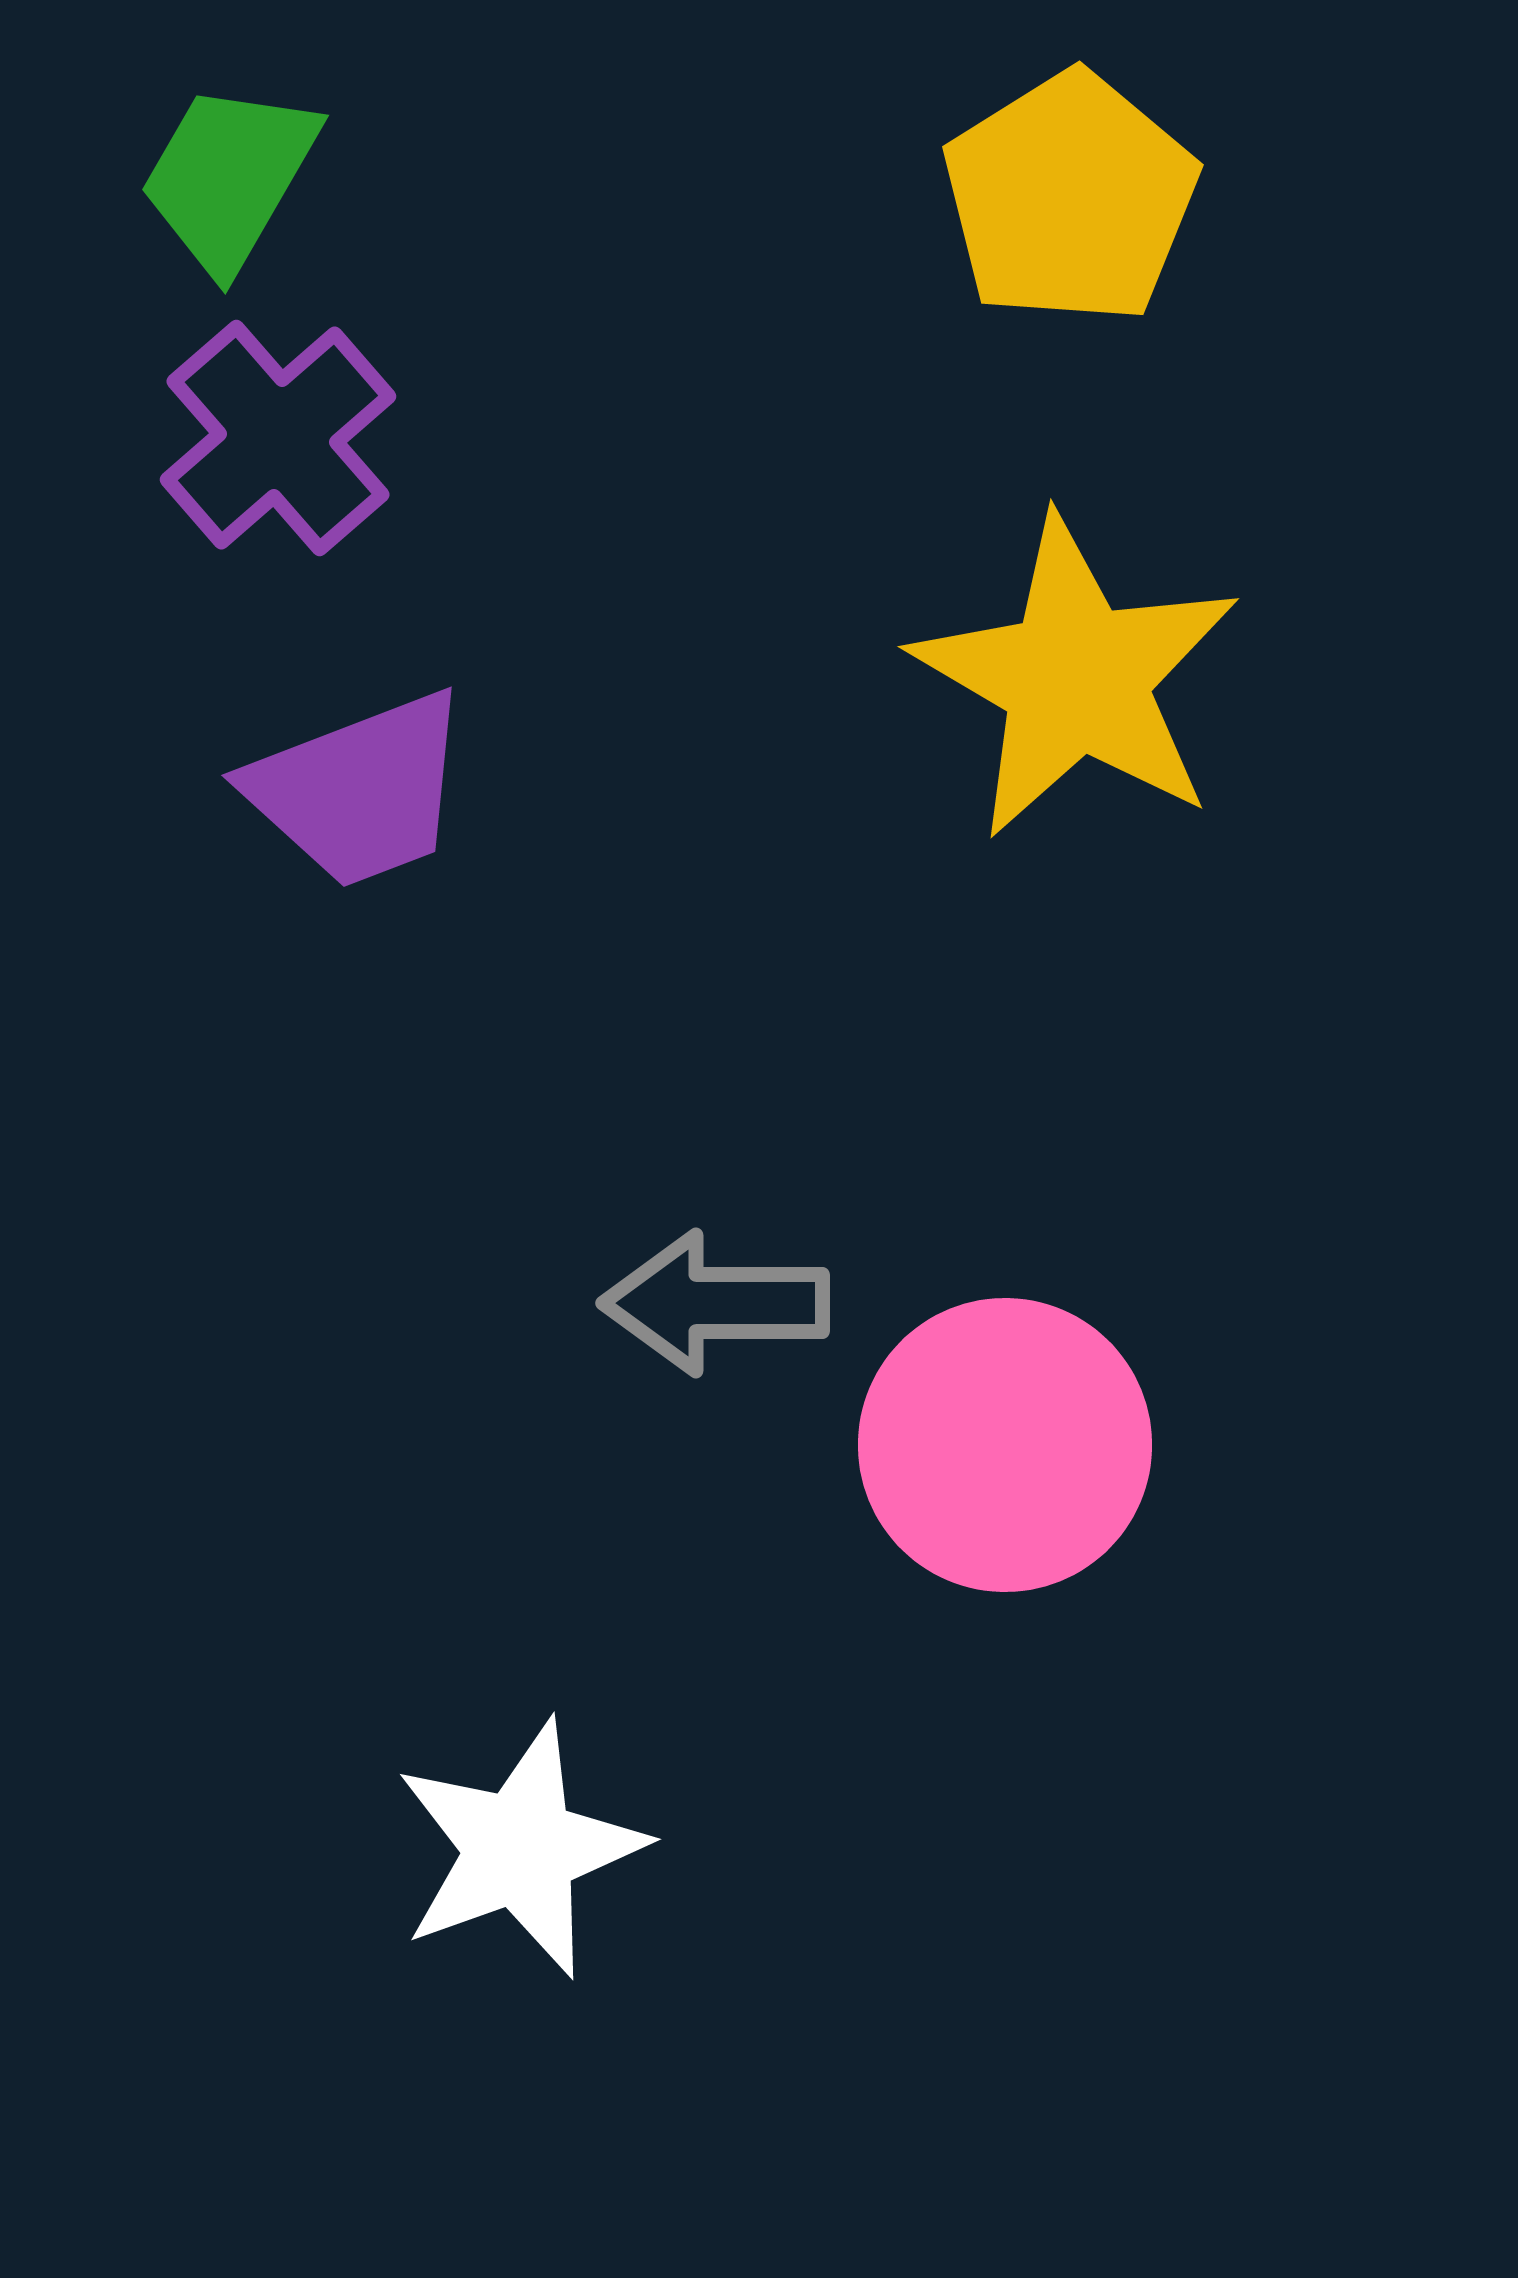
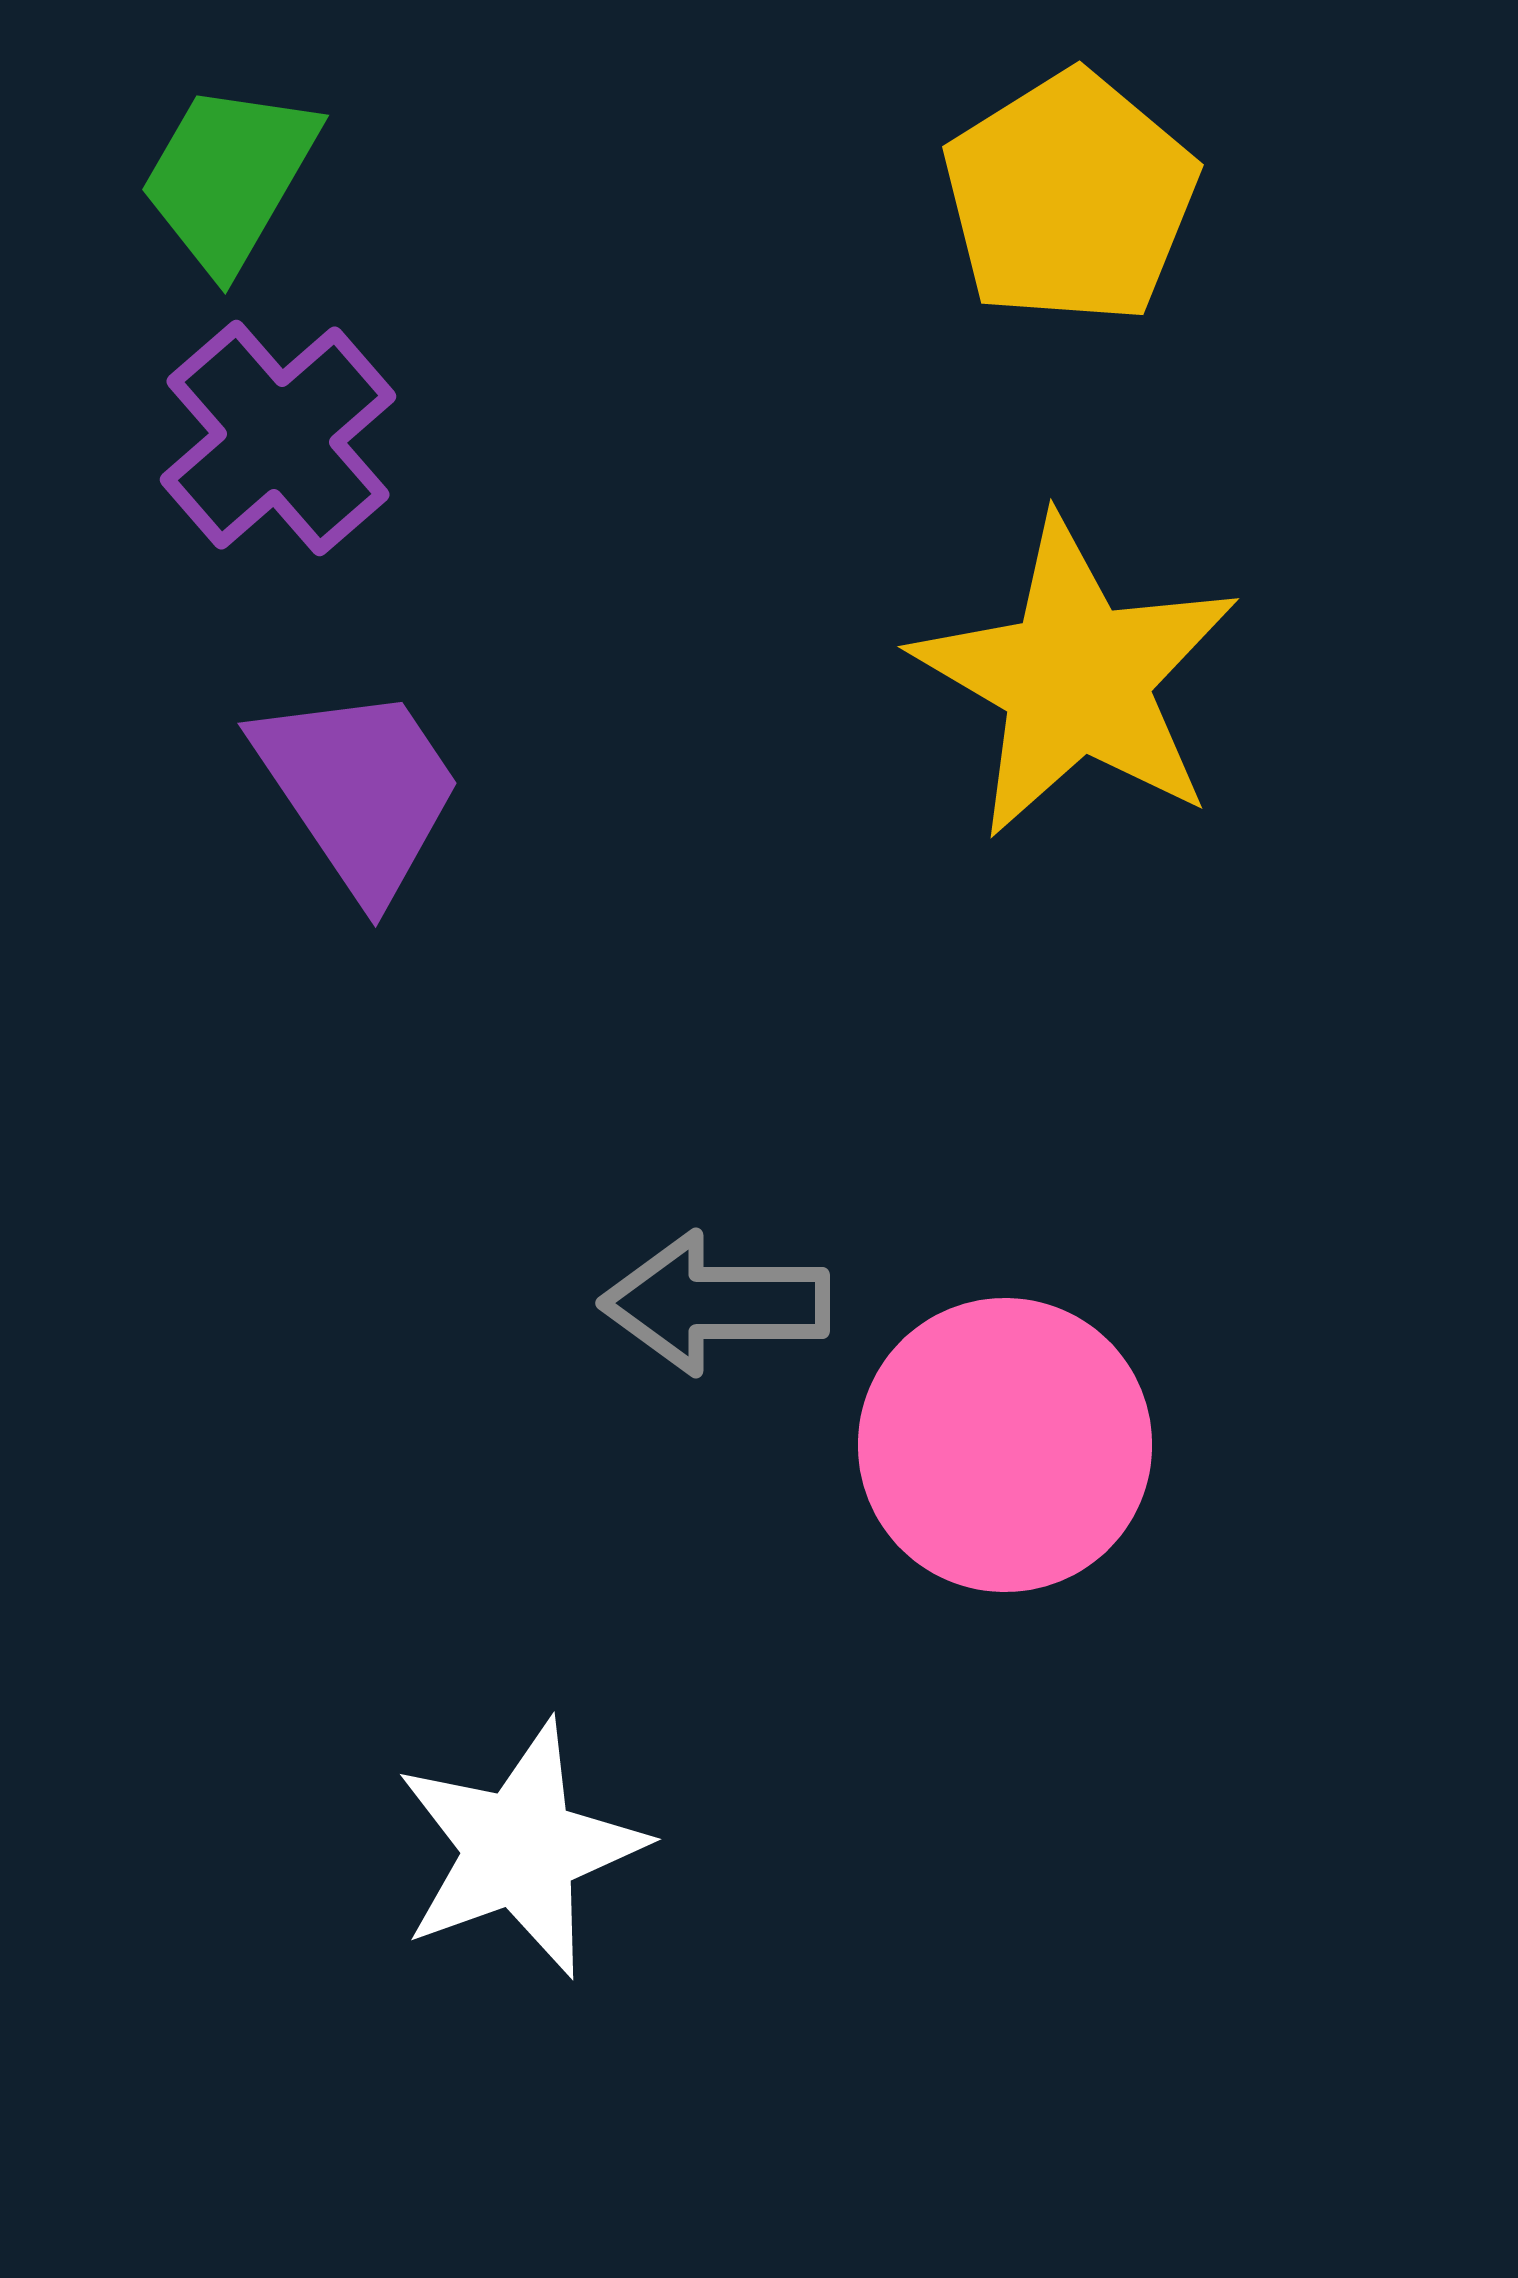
purple trapezoid: rotated 103 degrees counterclockwise
